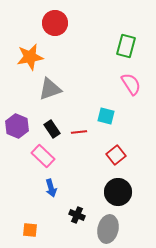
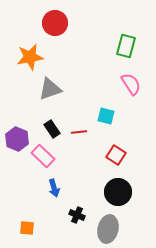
purple hexagon: moved 13 px down
red square: rotated 18 degrees counterclockwise
blue arrow: moved 3 px right
orange square: moved 3 px left, 2 px up
